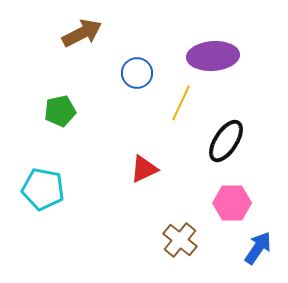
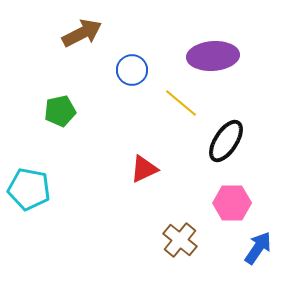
blue circle: moved 5 px left, 3 px up
yellow line: rotated 75 degrees counterclockwise
cyan pentagon: moved 14 px left
